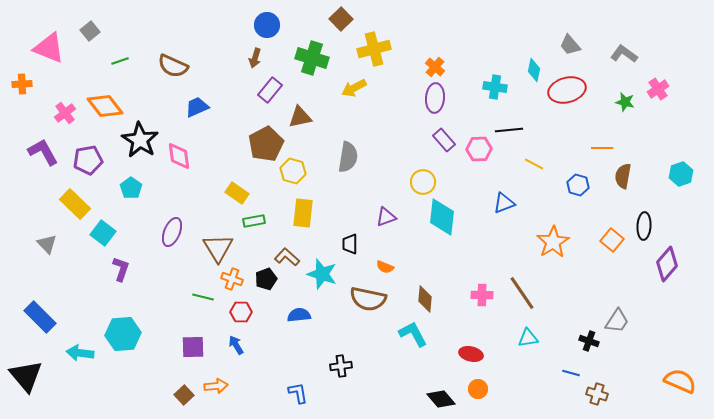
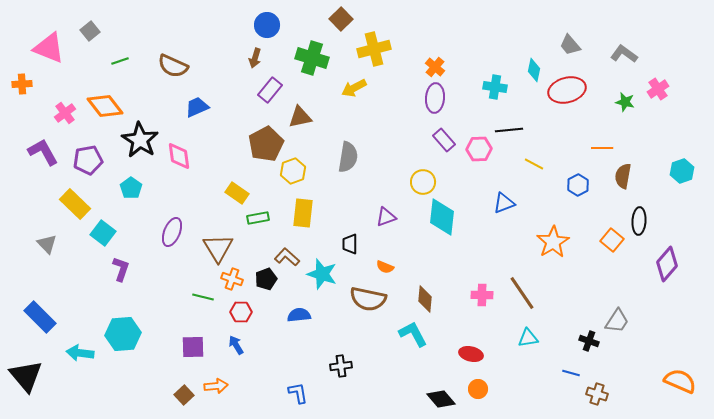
yellow hexagon at (293, 171): rotated 25 degrees clockwise
cyan hexagon at (681, 174): moved 1 px right, 3 px up
blue hexagon at (578, 185): rotated 15 degrees clockwise
green rectangle at (254, 221): moved 4 px right, 3 px up
black ellipse at (644, 226): moved 5 px left, 5 px up
